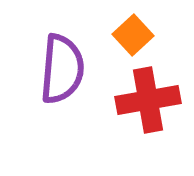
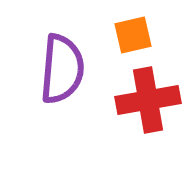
orange square: rotated 30 degrees clockwise
